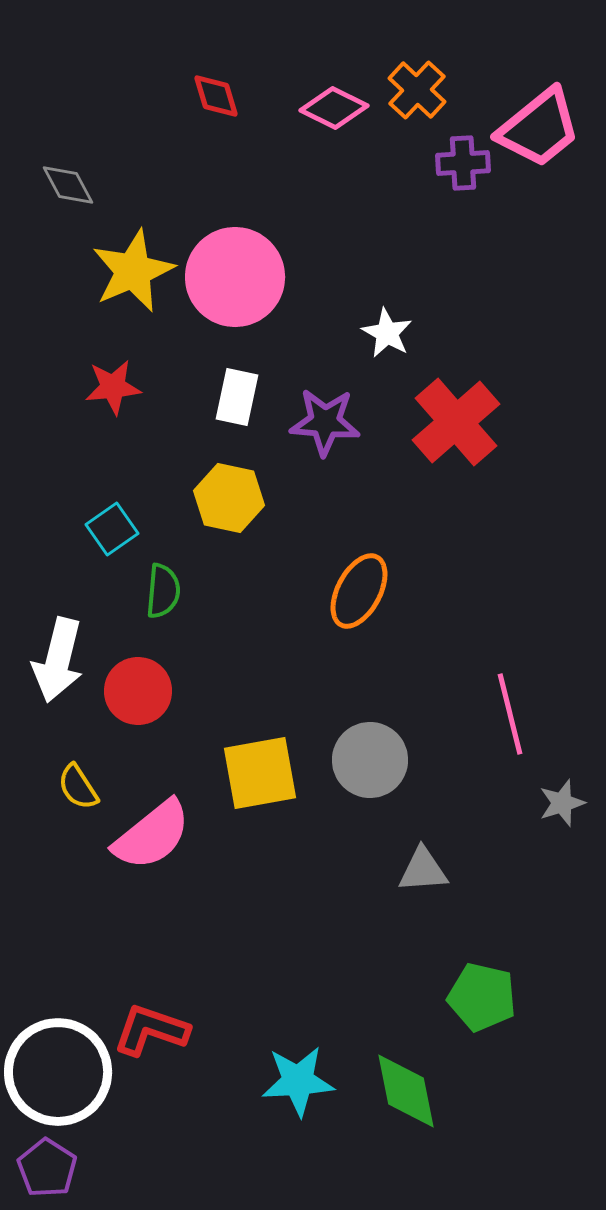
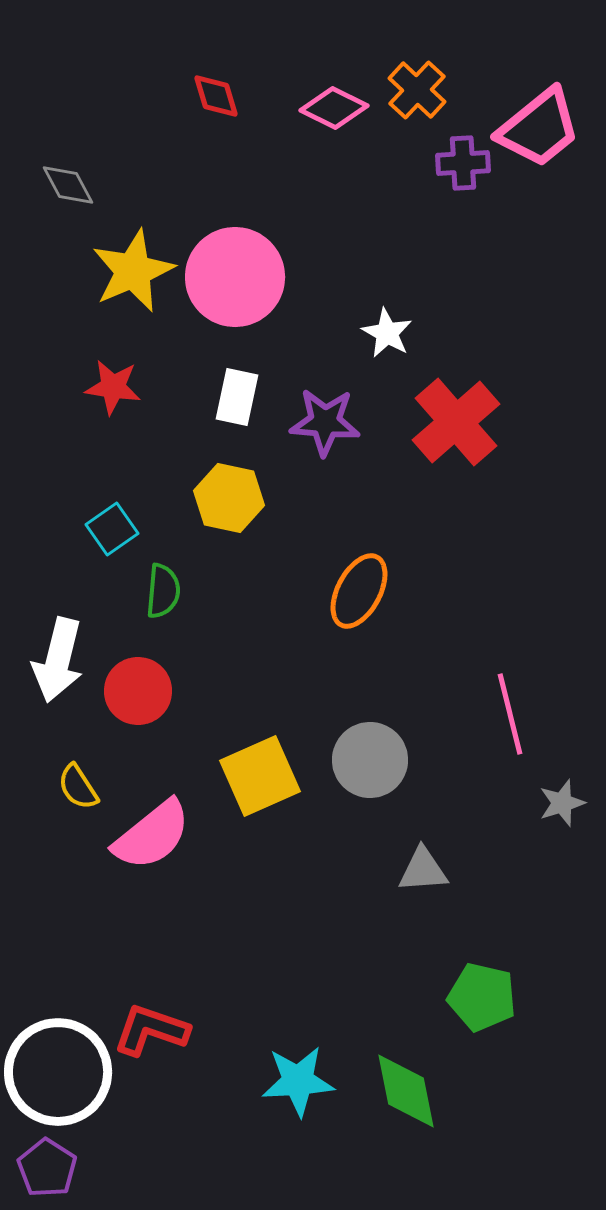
red star: rotated 14 degrees clockwise
yellow square: moved 3 px down; rotated 14 degrees counterclockwise
